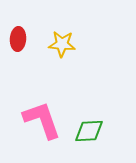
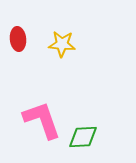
red ellipse: rotated 10 degrees counterclockwise
green diamond: moved 6 px left, 6 px down
